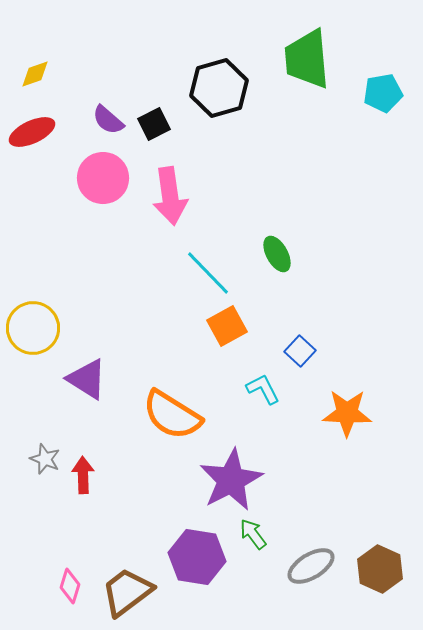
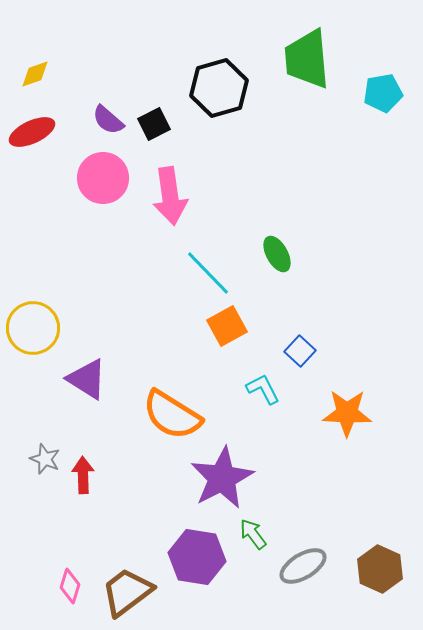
purple star: moved 9 px left, 2 px up
gray ellipse: moved 8 px left
